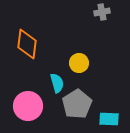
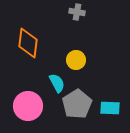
gray cross: moved 25 px left; rotated 21 degrees clockwise
orange diamond: moved 1 px right, 1 px up
yellow circle: moved 3 px left, 3 px up
cyan semicircle: rotated 12 degrees counterclockwise
cyan rectangle: moved 1 px right, 11 px up
